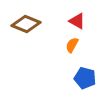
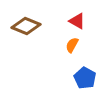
brown diamond: moved 2 px down
blue pentagon: rotated 15 degrees clockwise
